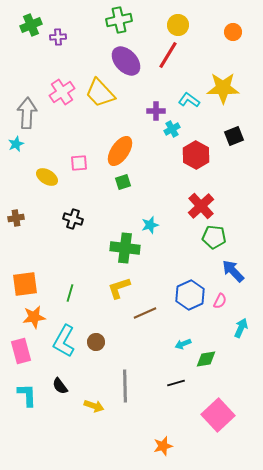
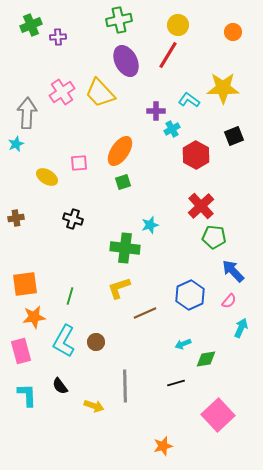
purple ellipse at (126, 61): rotated 16 degrees clockwise
green line at (70, 293): moved 3 px down
pink semicircle at (220, 301): moved 9 px right; rotated 14 degrees clockwise
